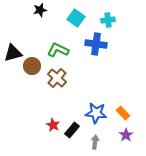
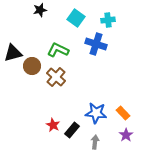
blue cross: rotated 10 degrees clockwise
brown cross: moved 1 px left, 1 px up
